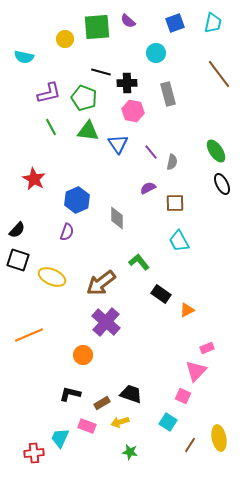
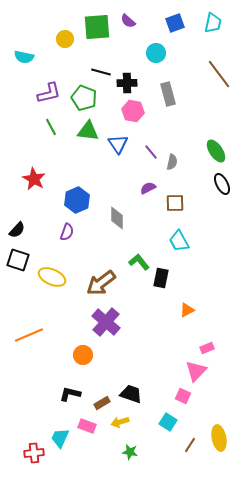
black rectangle at (161, 294): moved 16 px up; rotated 66 degrees clockwise
